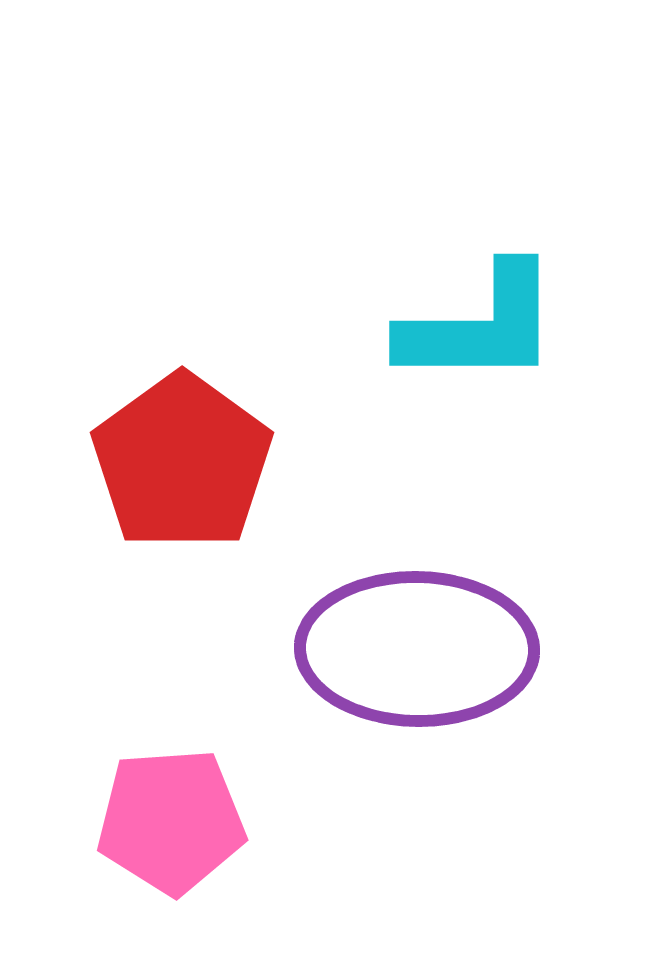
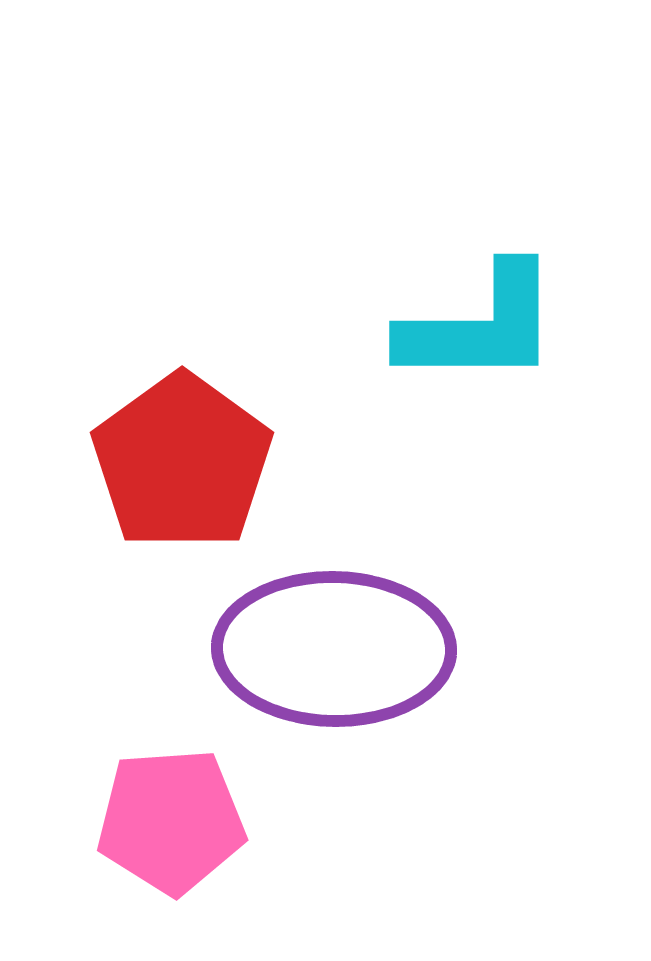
purple ellipse: moved 83 px left
